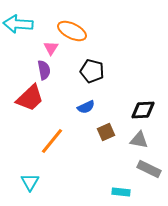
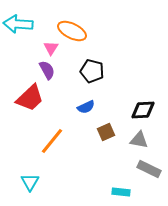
purple semicircle: moved 3 px right; rotated 18 degrees counterclockwise
